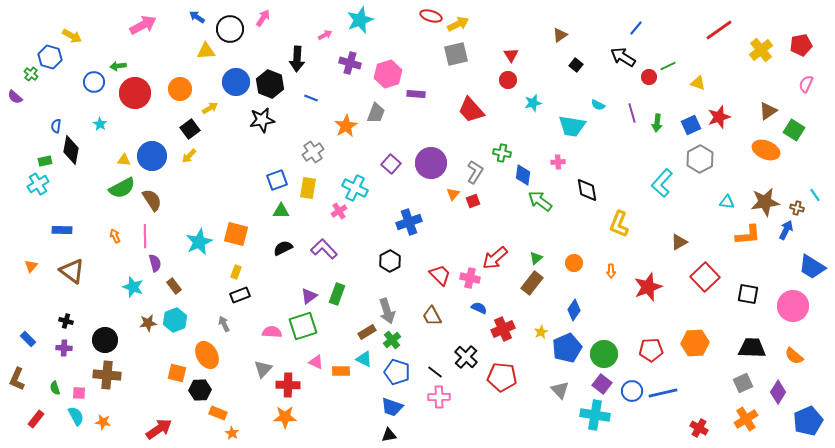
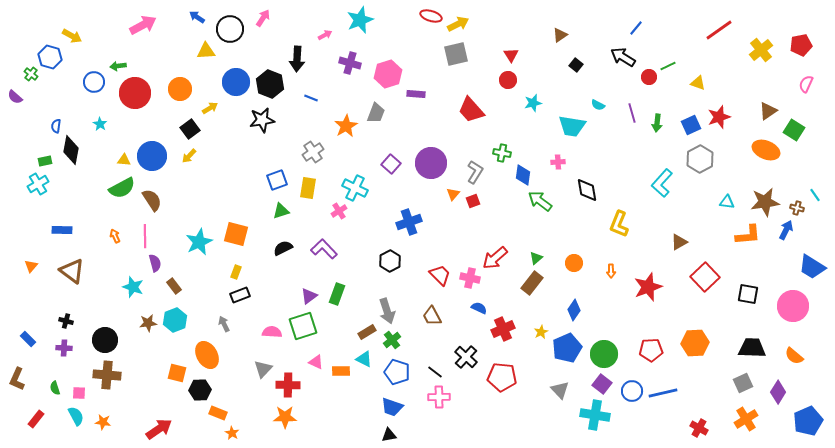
green triangle at (281, 211): rotated 18 degrees counterclockwise
